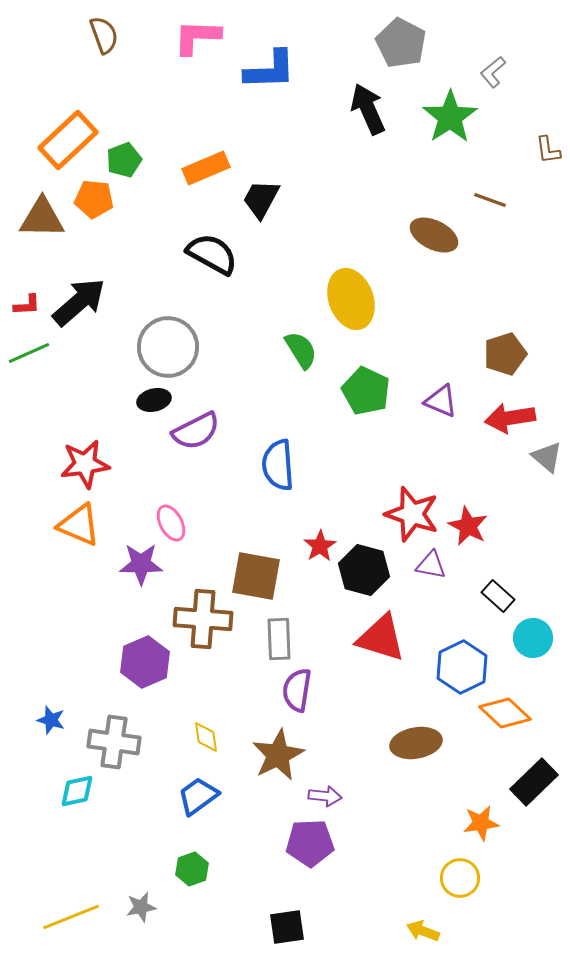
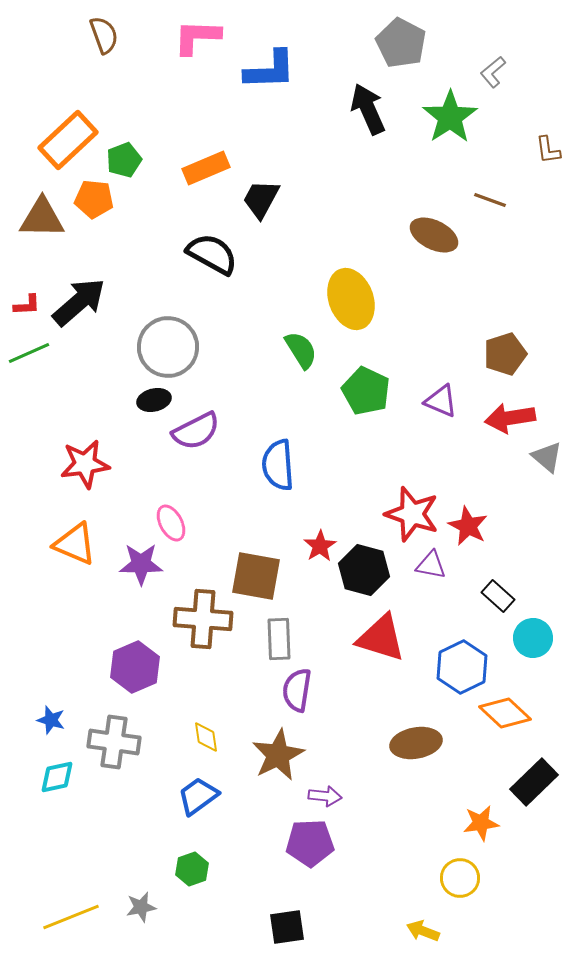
orange triangle at (79, 525): moved 4 px left, 19 px down
purple hexagon at (145, 662): moved 10 px left, 5 px down
cyan diamond at (77, 791): moved 20 px left, 14 px up
